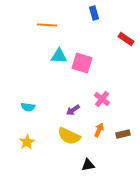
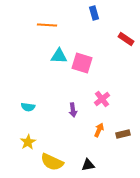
pink cross: rotated 14 degrees clockwise
purple arrow: rotated 64 degrees counterclockwise
yellow semicircle: moved 17 px left, 26 px down
yellow star: moved 1 px right
